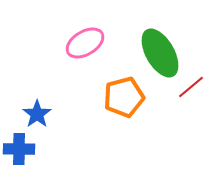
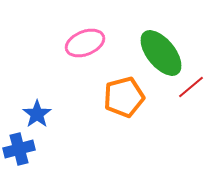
pink ellipse: rotated 9 degrees clockwise
green ellipse: moved 1 px right; rotated 9 degrees counterclockwise
blue cross: rotated 16 degrees counterclockwise
